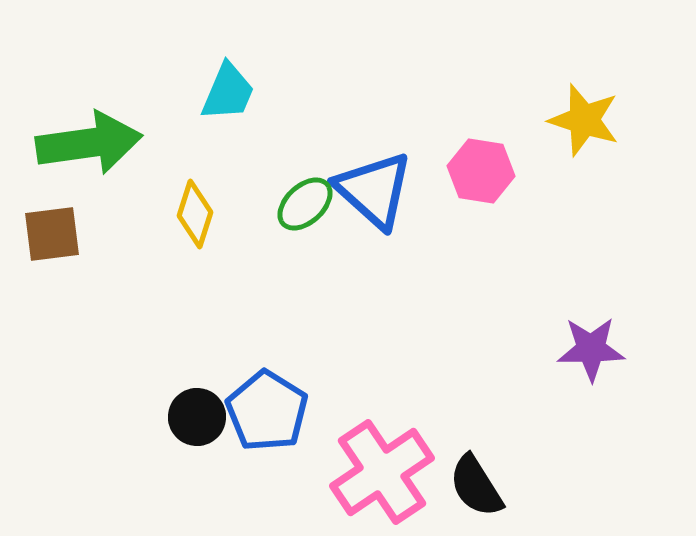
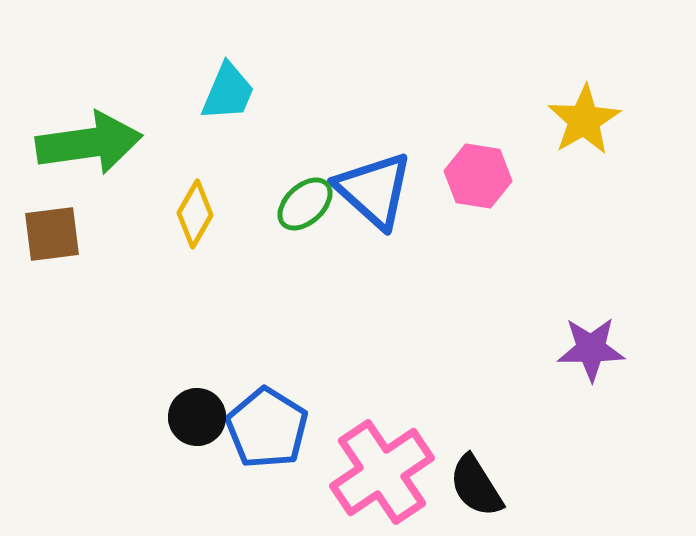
yellow star: rotated 24 degrees clockwise
pink hexagon: moved 3 px left, 5 px down
yellow diamond: rotated 12 degrees clockwise
blue pentagon: moved 17 px down
